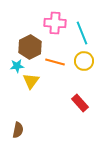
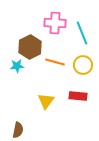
yellow circle: moved 1 px left, 4 px down
yellow triangle: moved 15 px right, 20 px down
red rectangle: moved 2 px left, 7 px up; rotated 42 degrees counterclockwise
